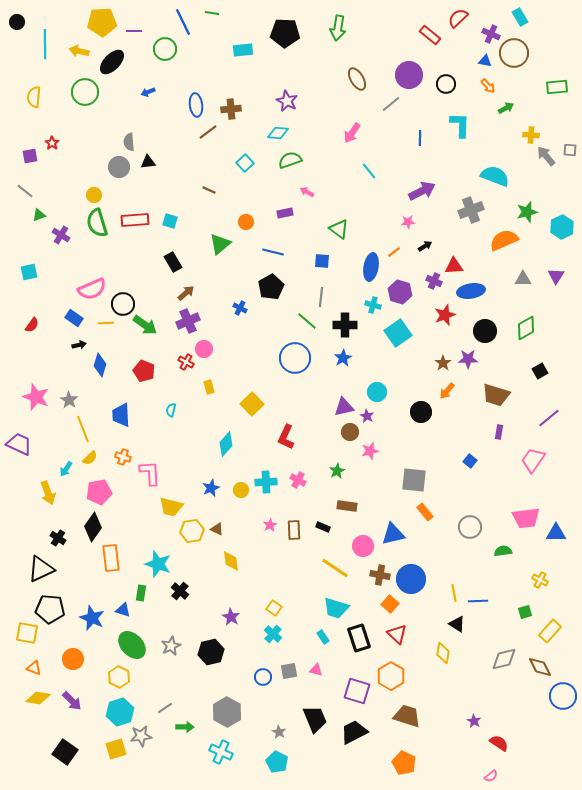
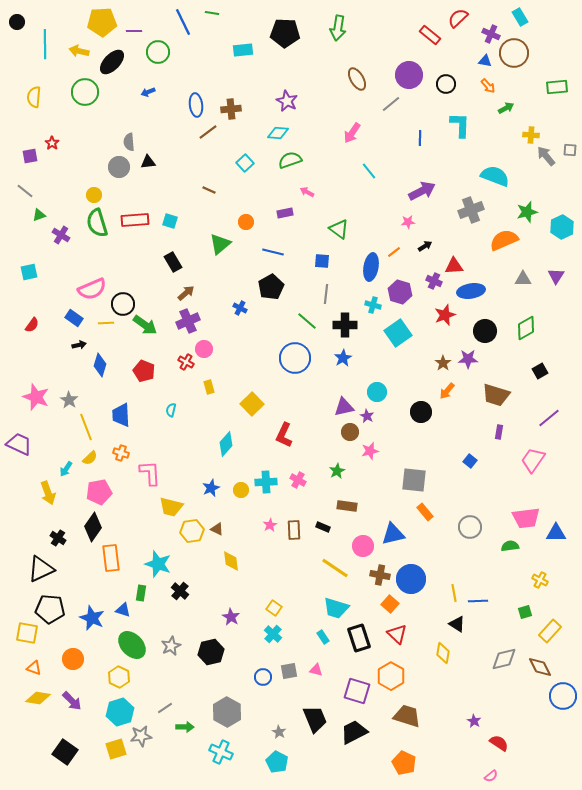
green circle at (165, 49): moved 7 px left, 3 px down
gray line at (321, 297): moved 5 px right, 3 px up
yellow line at (83, 429): moved 3 px right, 2 px up
red L-shape at (286, 437): moved 2 px left, 2 px up
orange cross at (123, 457): moved 2 px left, 4 px up
green semicircle at (503, 551): moved 7 px right, 5 px up
